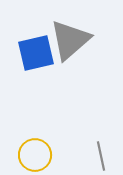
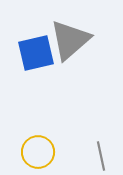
yellow circle: moved 3 px right, 3 px up
